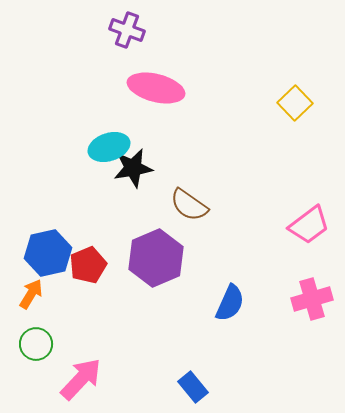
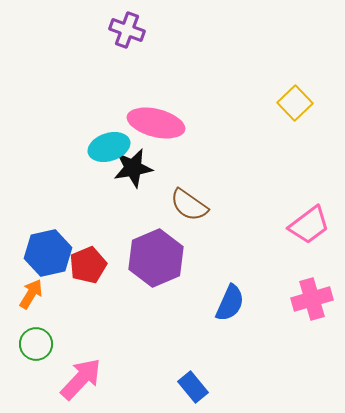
pink ellipse: moved 35 px down
